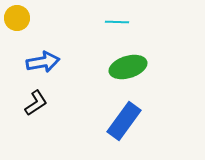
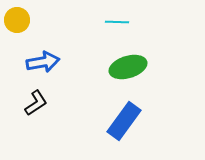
yellow circle: moved 2 px down
